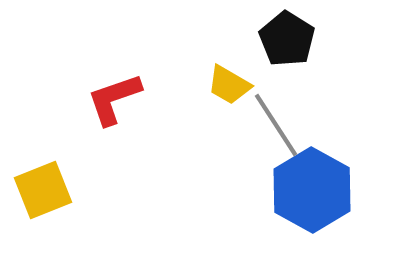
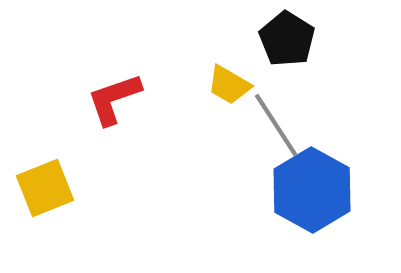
yellow square: moved 2 px right, 2 px up
